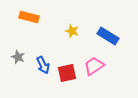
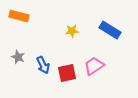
orange rectangle: moved 10 px left, 1 px up
yellow star: rotated 24 degrees counterclockwise
blue rectangle: moved 2 px right, 6 px up
